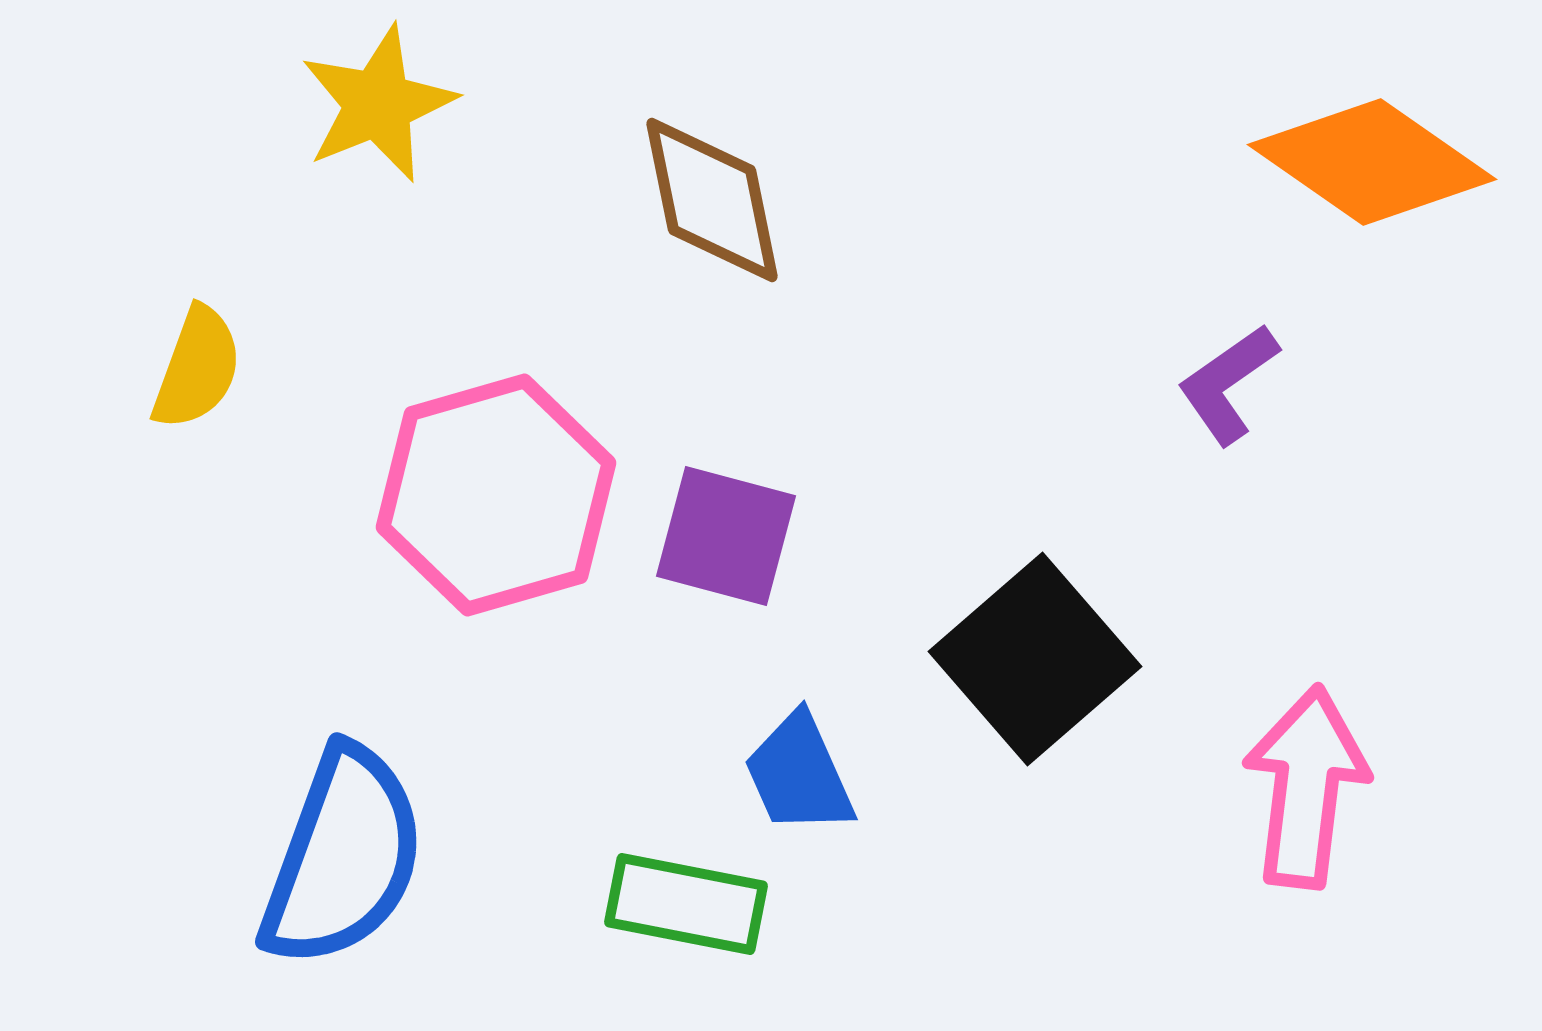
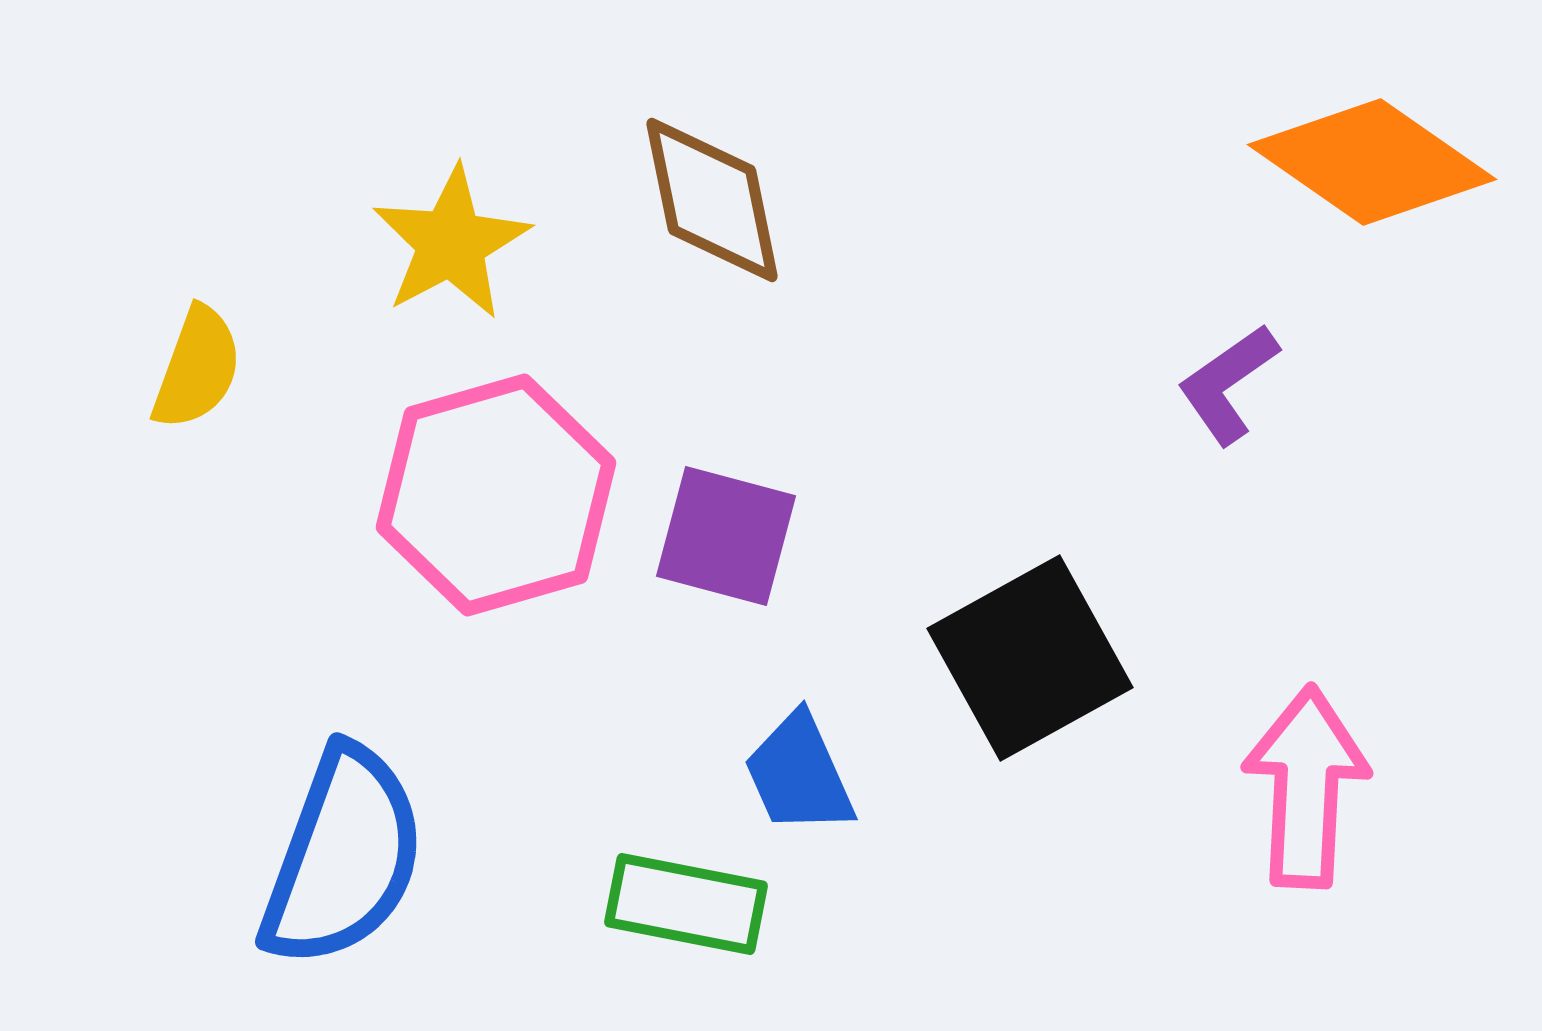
yellow star: moved 73 px right, 139 px down; rotated 6 degrees counterclockwise
black square: moved 5 px left, 1 px up; rotated 12 degrees clockwise
pink arrow: rotated 4 degrees counterclockwise
